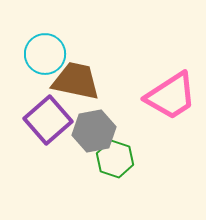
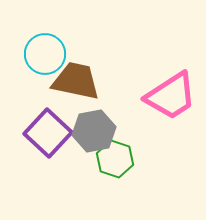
purple square: moved 13 px down; rotated 6 degrees counterclockwise
